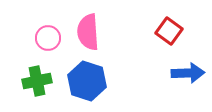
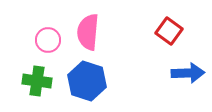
pink semicircle: rotated 9 degrees clockwise
pink circle: moved 2 px down
green cross: rotated 20 degrees clockwise
